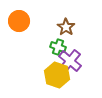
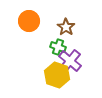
orange circle: moved 10 px right
